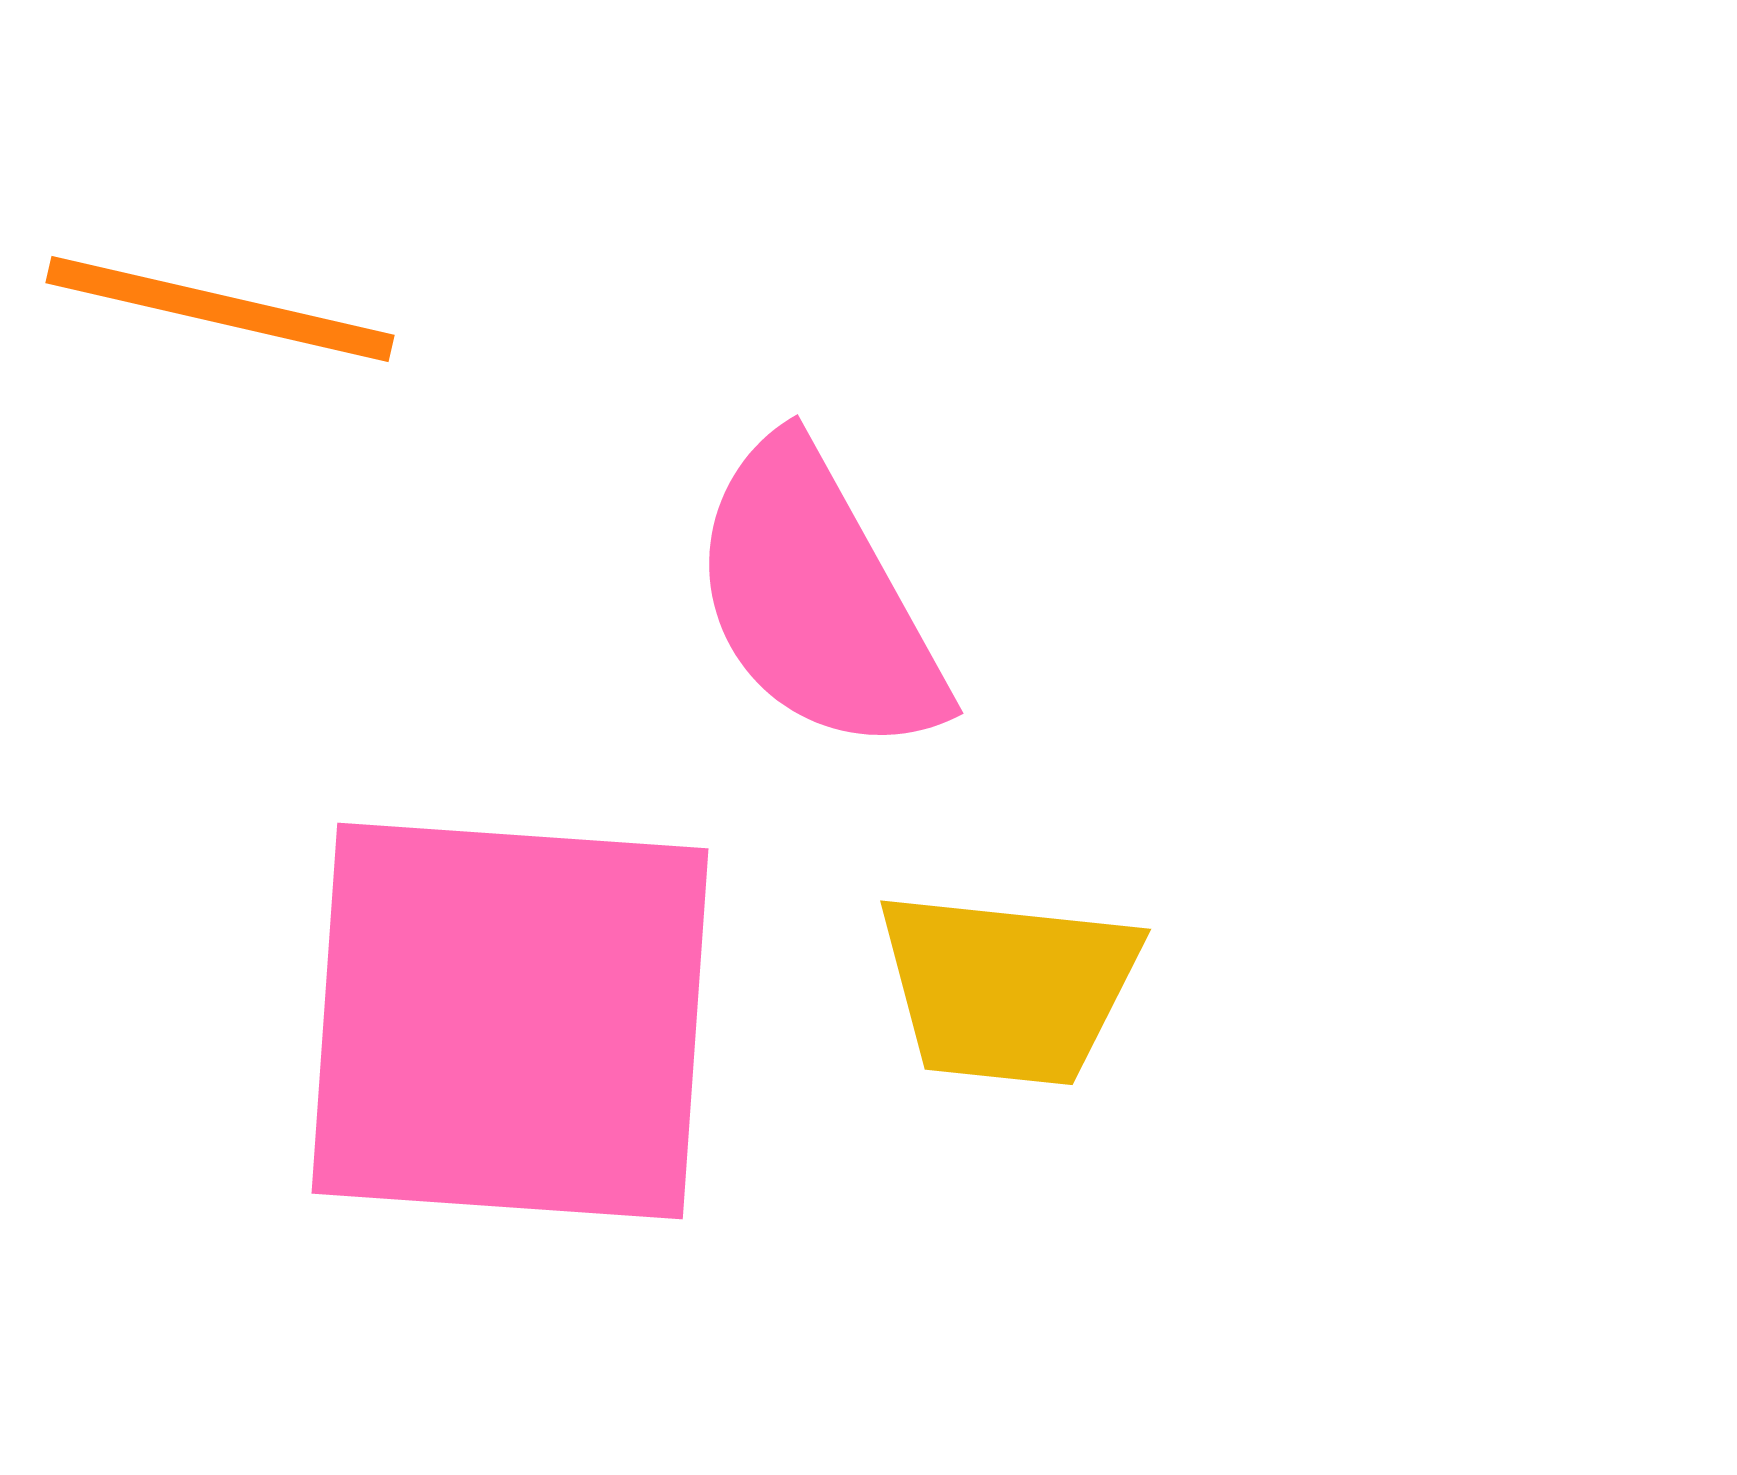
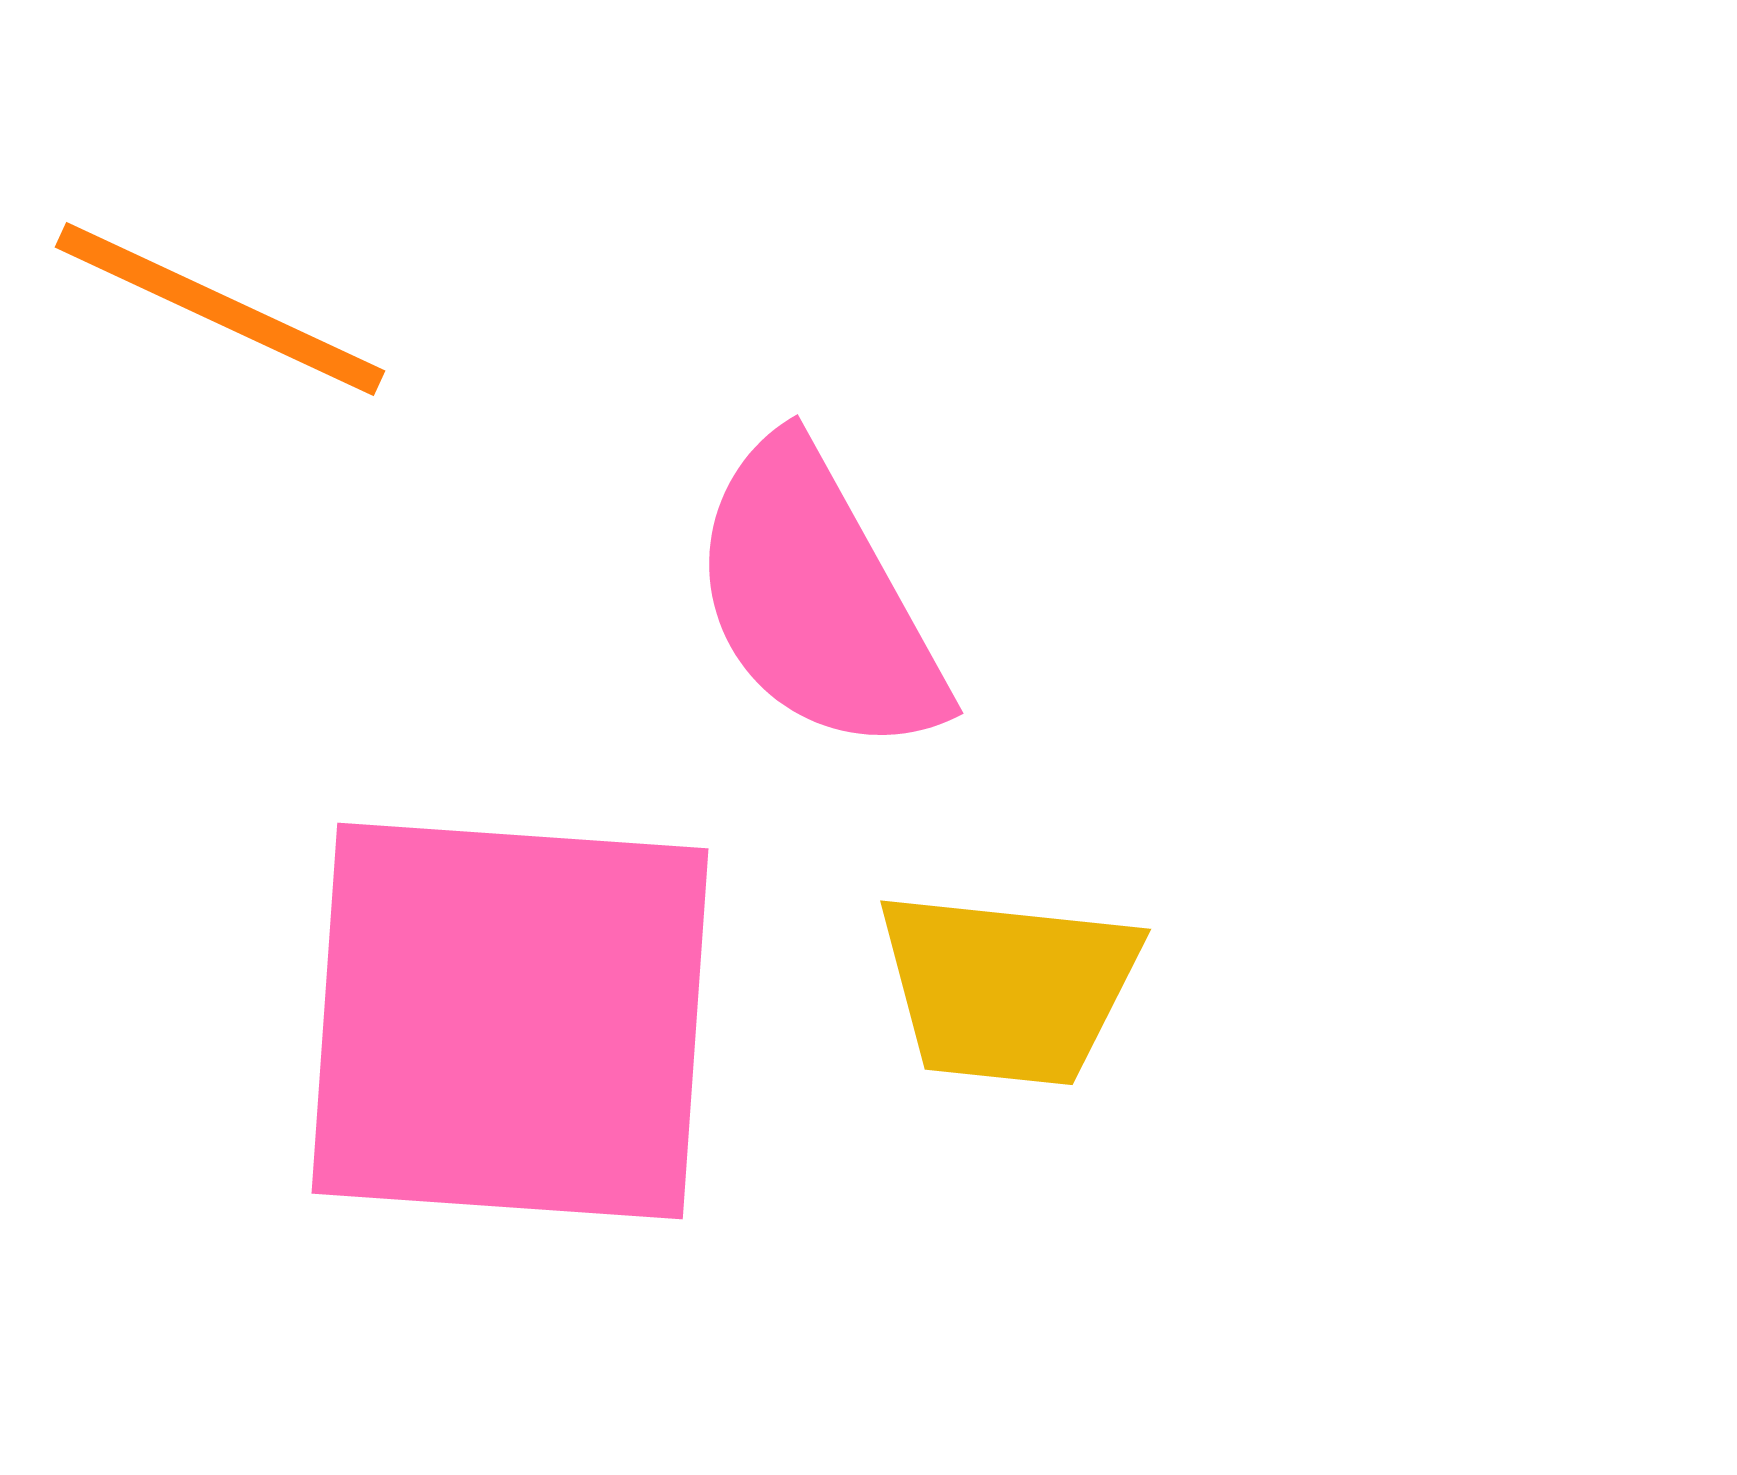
orange line: rotated 12 degrees clockwise
